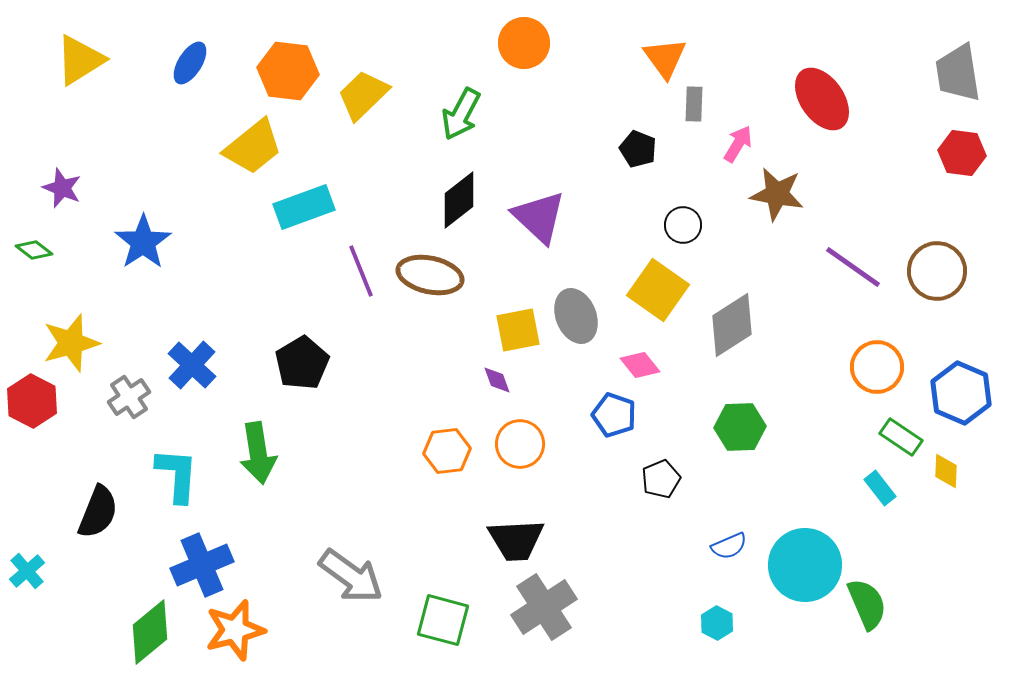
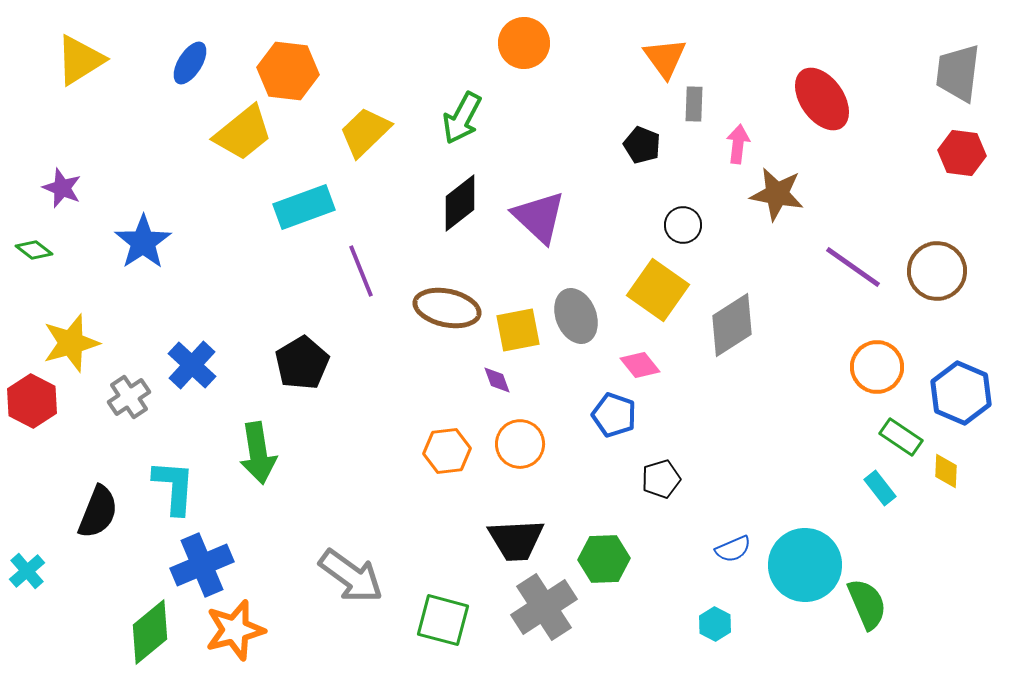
gray trapezoid at (958, 73): rotated 16 degrees clockwise
yellow trapezoid at (363, 95): moved 2 px right, 37 px down
green arrow at (461, 114): moved 1 px right, 4 px down
pink arrow at (738, 144): rotated 24 degrees counterclockwise
yellow trapezoid at (253, 147): moved 10 px left, 14 px up
black pentagon at (638, 149): moved 4 px right, 4 px up
black diamond at (459, 200): moved 1 px right, 3 px down
brown ellipse at (430, 275): moved 17 px right, 33 px down
green hexagon at (740, 427): moved 136 px left, 132 px down
cyan L-shape at (177, 475): moved 3 px left, 12 px down
black pentagon at (661, 479): rotated 6 degrees clockwise
blue semicircle at (729, 546): moved 4 px right, 3 px down
cyan hexagon at (717, 623): moved 2 px left, 1 px down
